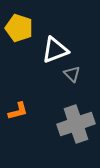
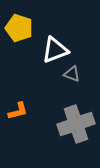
gray triangle: rotated 24 degrees counterclockwise
